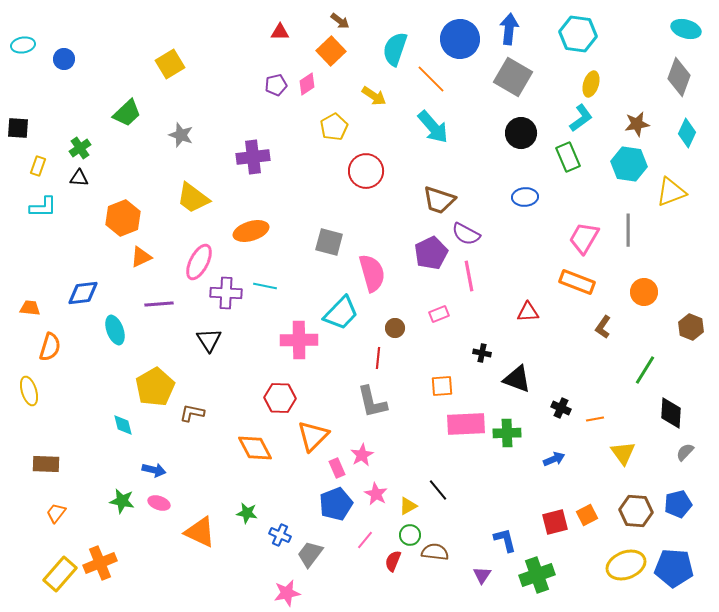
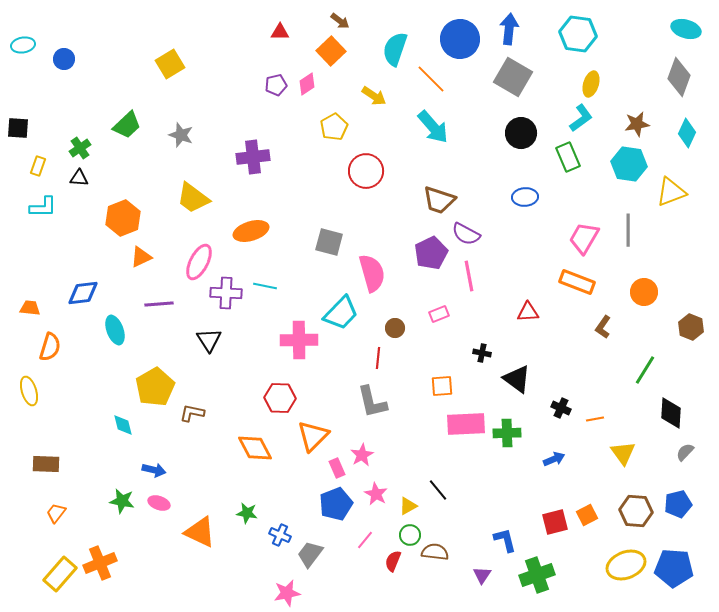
green trapezoid at (127, 113): moved 12 px down
black triangle at (517, 379): rotated 16 degrees clockwise
